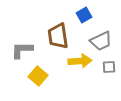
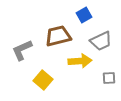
brown trapezoid: rotated 84 degrees clockwise
gray L-shape: rotated 25 degrees counterclockwise
gray square: moved 11 px down
yellow square: moved 5 px right, 4 px down
